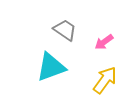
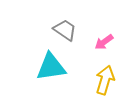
cyan triangle: rotated 12 degrees clockwise
yellow arrow: rotated 20 degrees counterclockwise
